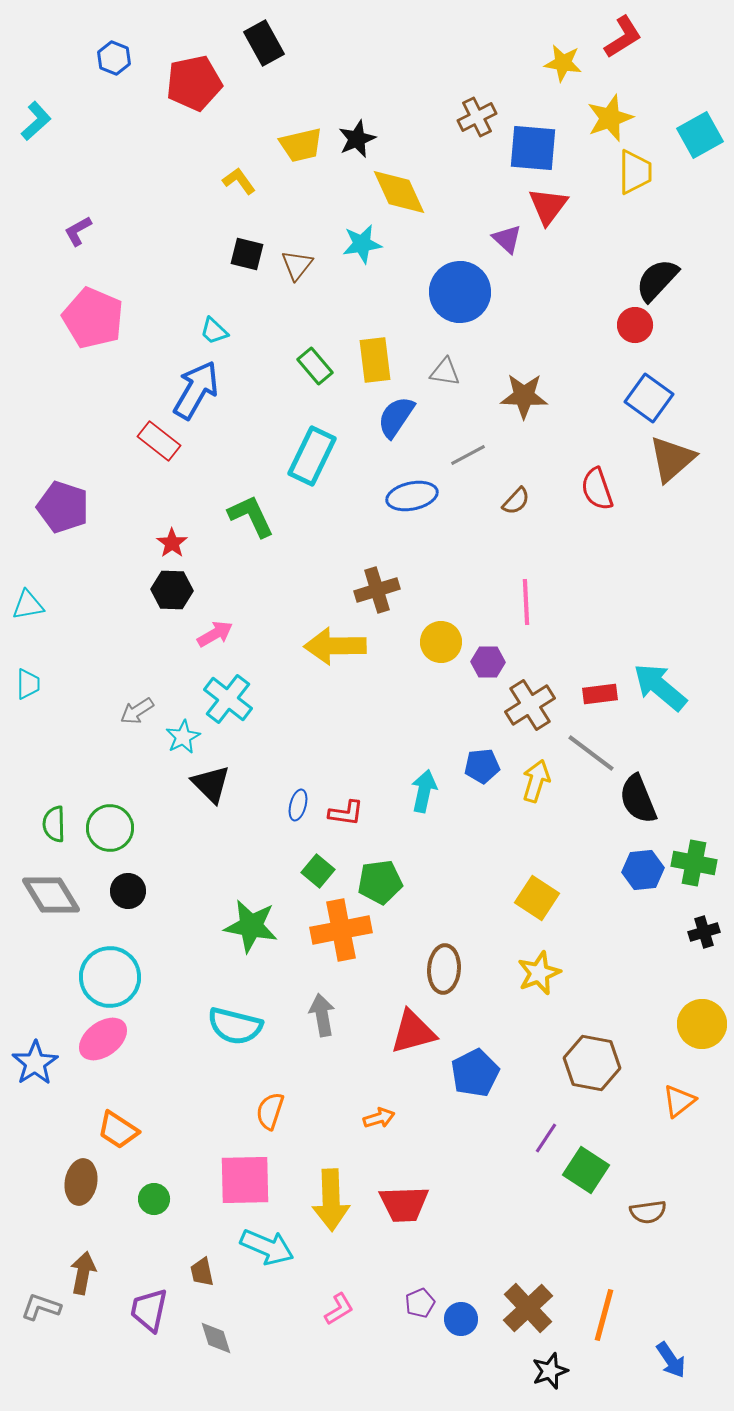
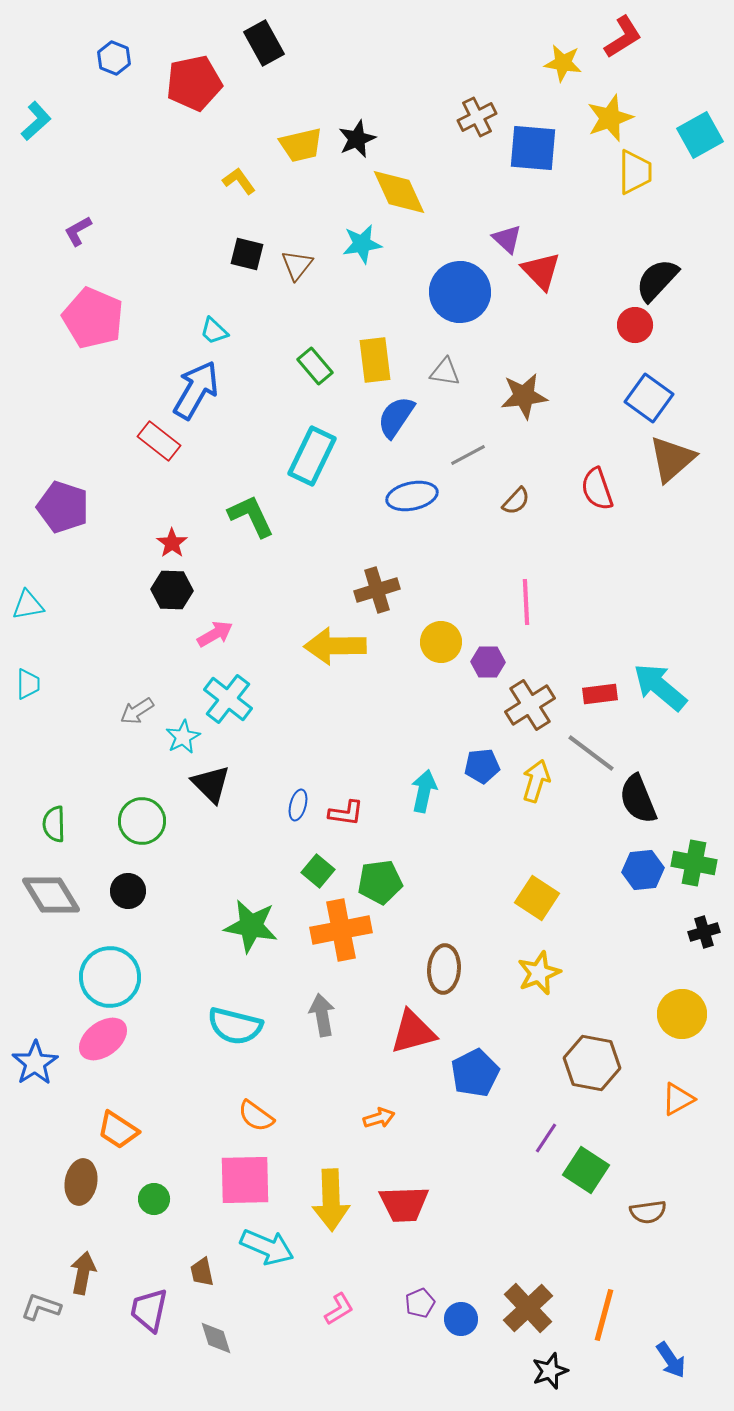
red triangle at (548, 206): moved 7 px left, 65 px down; rotated 21 degrees counterclockwise
brown star at (524, 396): rotated 9 degrees counterclockwise
green circle at (110, 828): moved 32 px right, 7 px up
yellow circle at (702, 1024): moved 20 px left, 10 px up
orange triangle at (679, 1101): moved 1 px left, 2 px up; rotated 9 degrees clockwise
orange semicircle at (270, 1111): moved 14 px left, 5 px down; rotated 72 degrees counterclockwise
